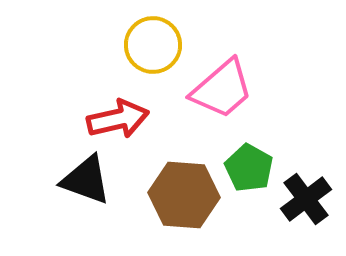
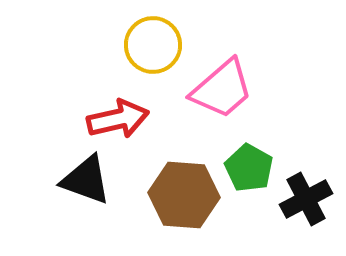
black cross: rotated 9 degrees clockwise
